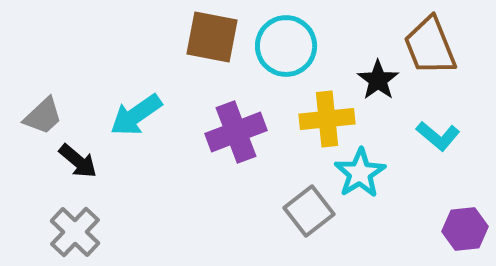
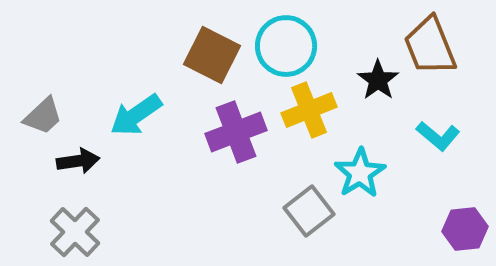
brown square: moved 18 px down; rotated 16 degrees clockwise
yellow cross: moved 18 px left, 9 px up; rotated 16 degrees counterclockwise
black arrow: rotated 48 degrees counterclockwise
